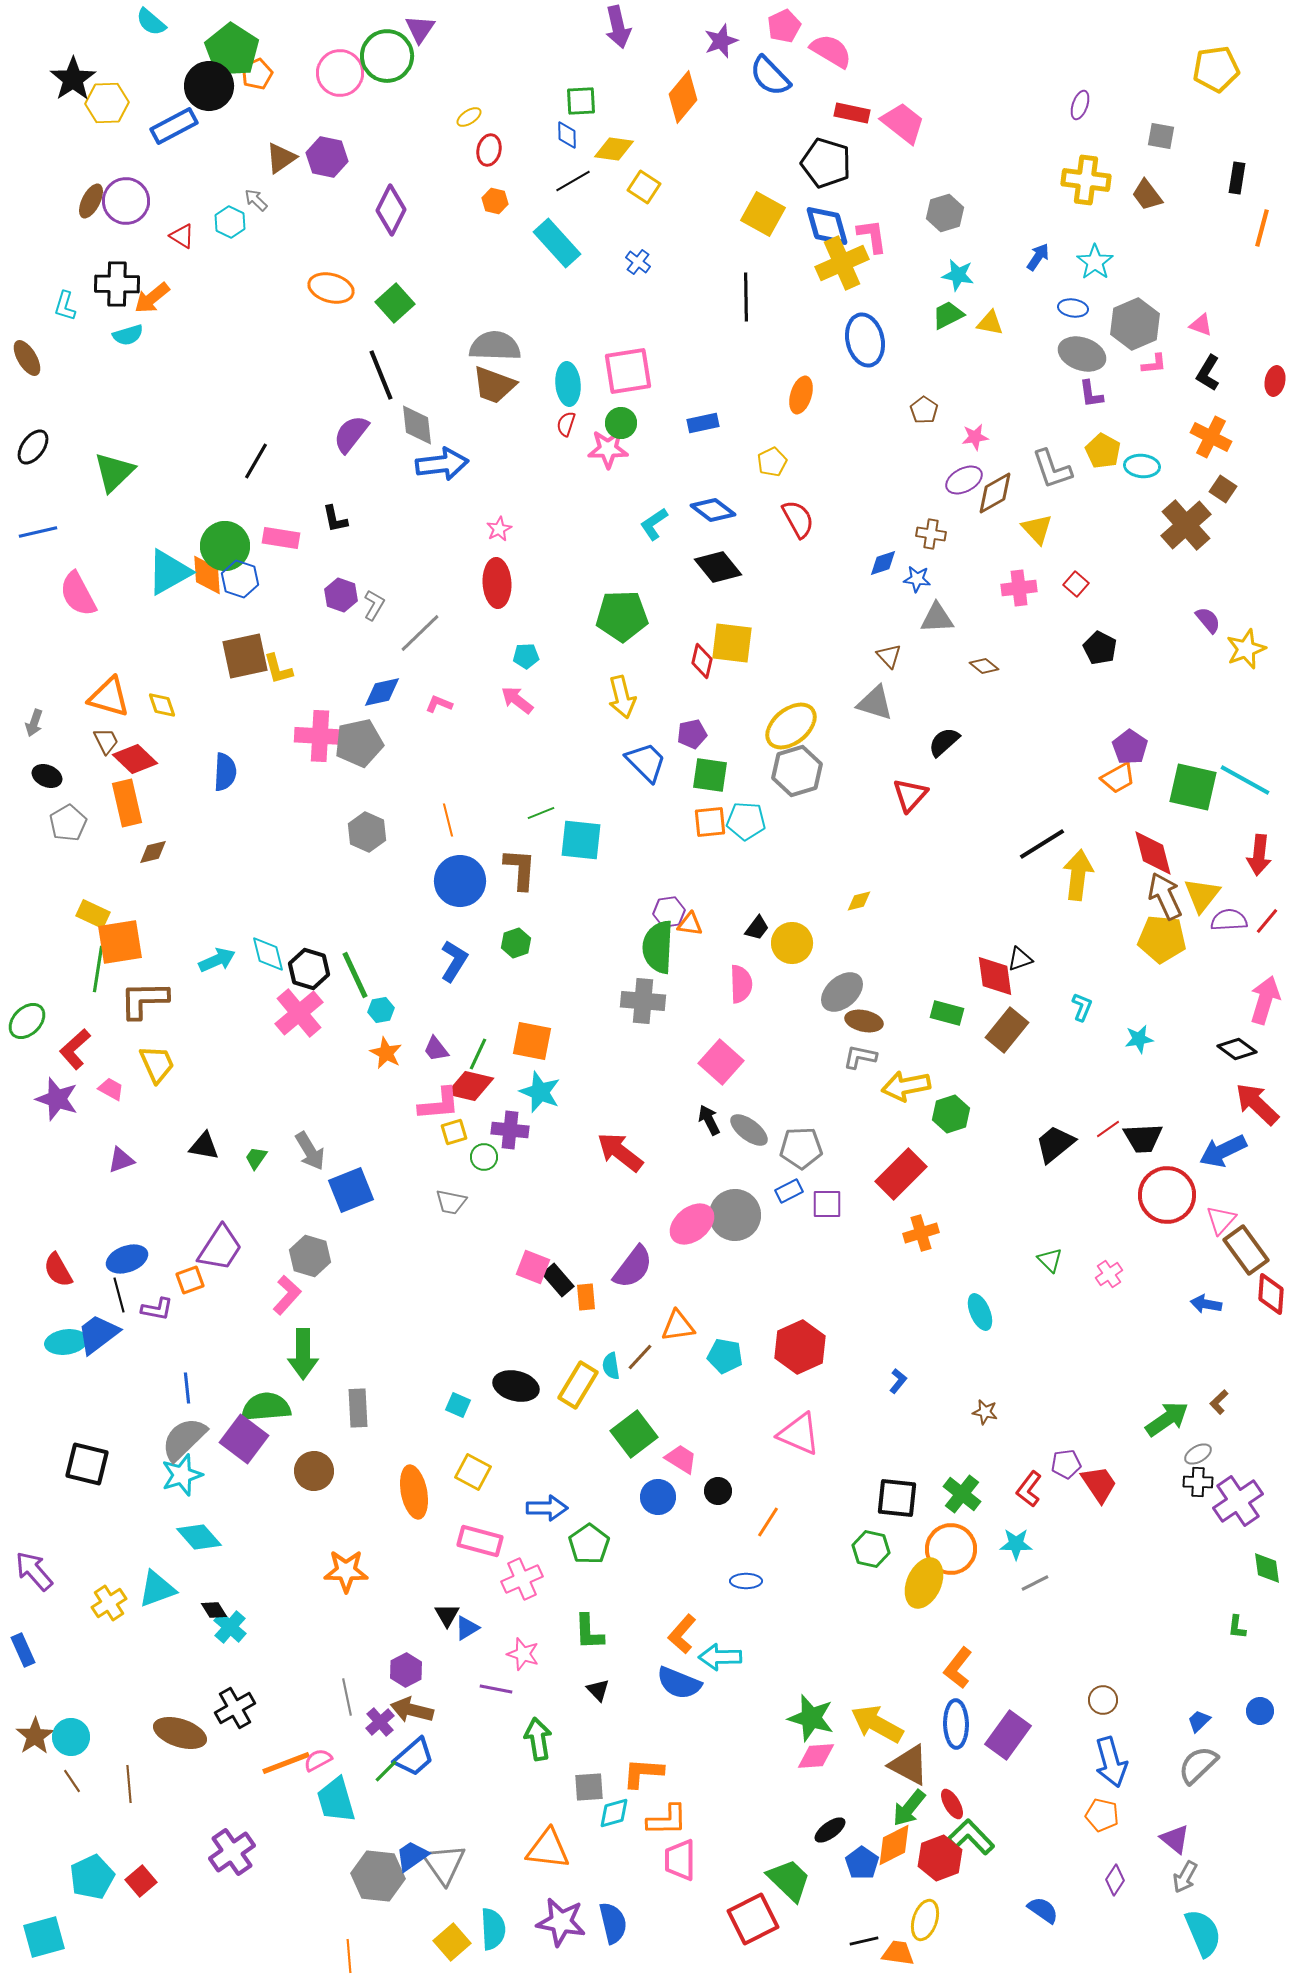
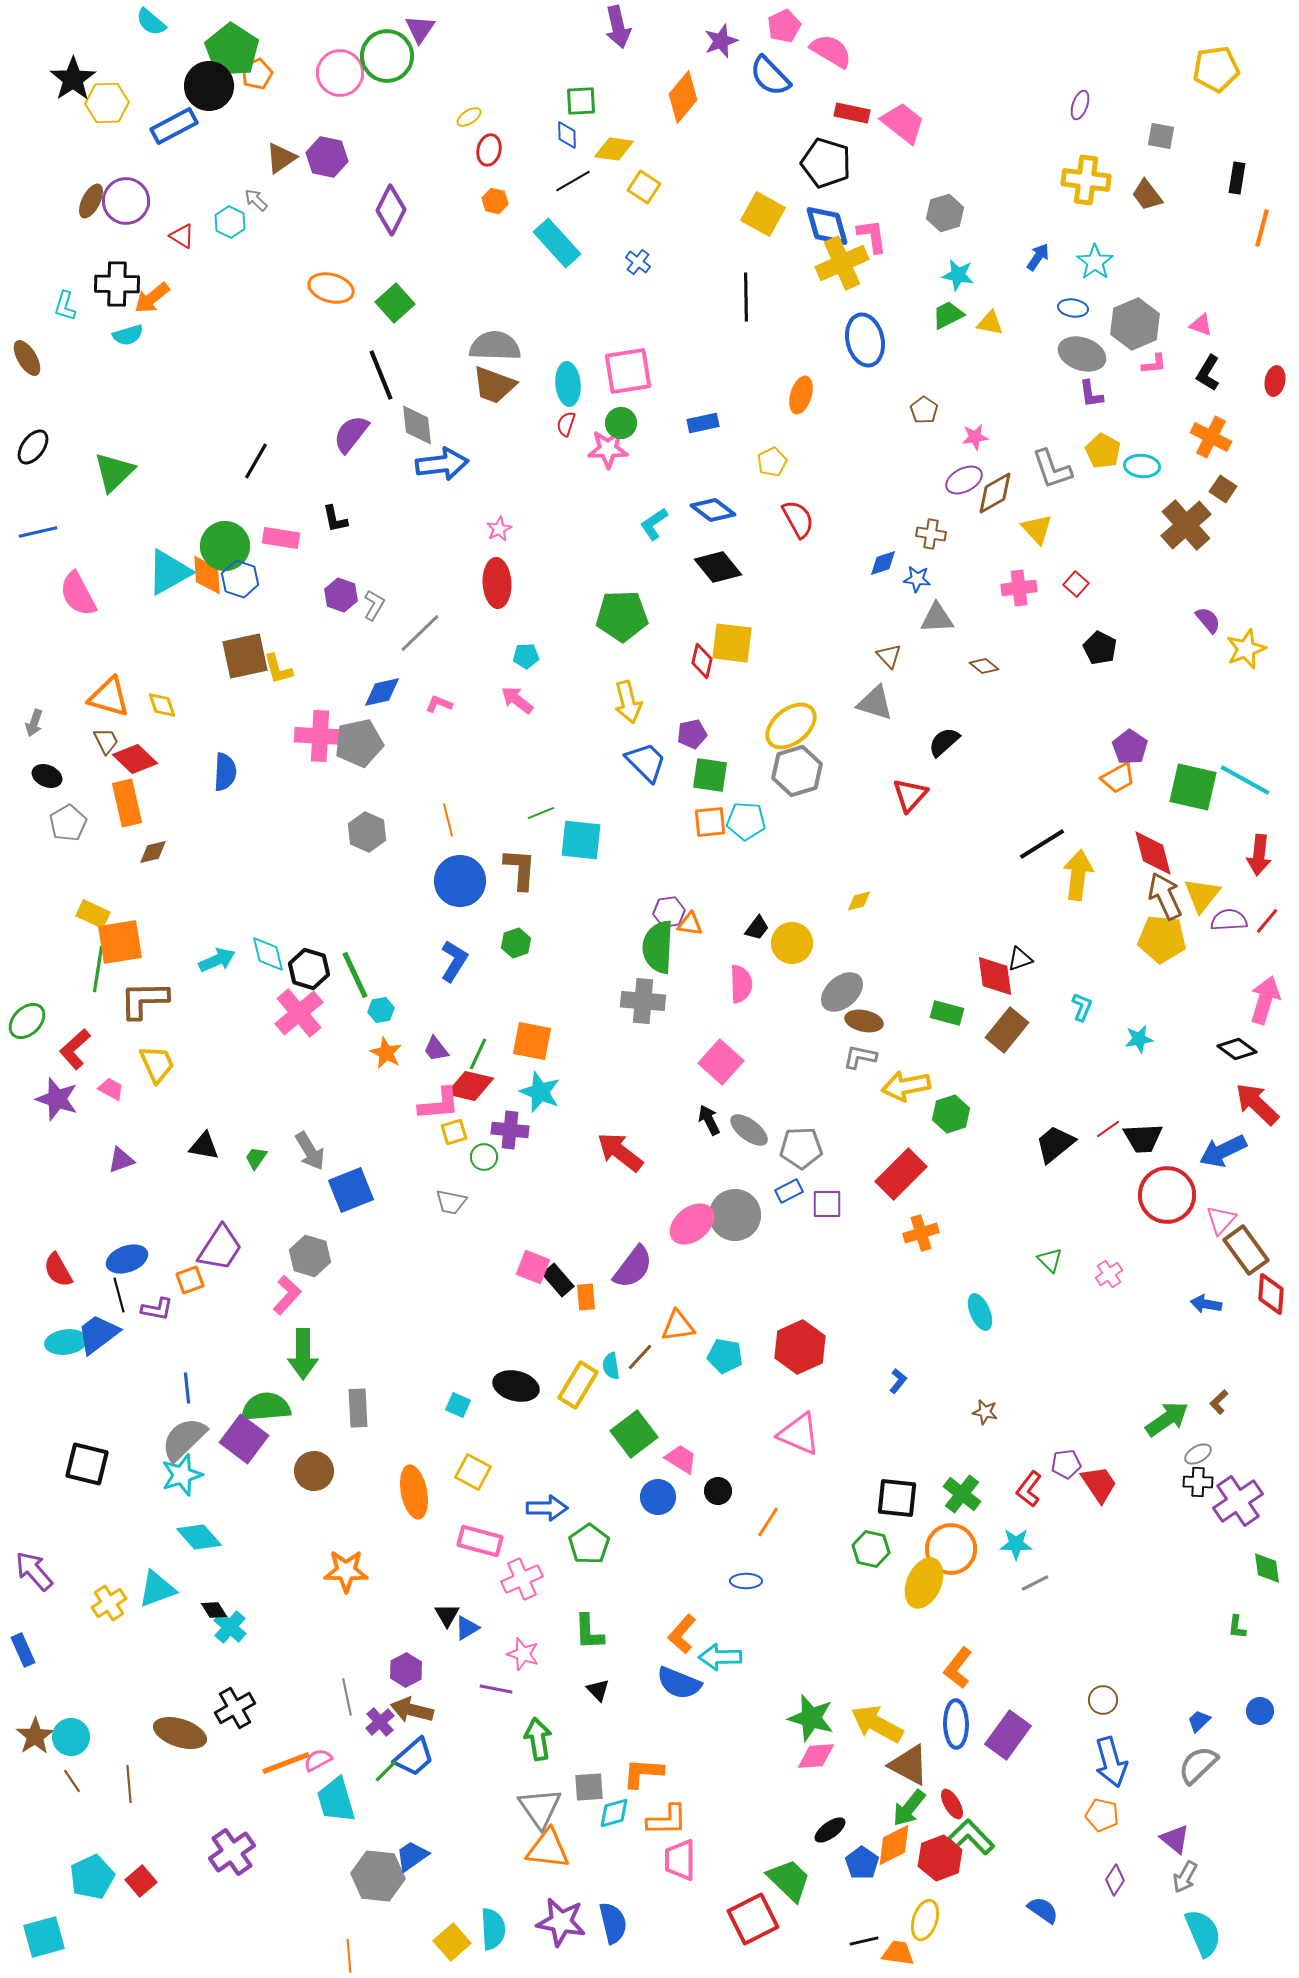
yellow arrow at (622, 697): moved 6 px right, 5 px down
gray triangle at (444, 1864): moved 96 px right, 56 px up
